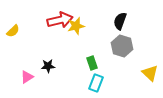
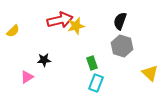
black star: moved 4 px left, 6 px up
